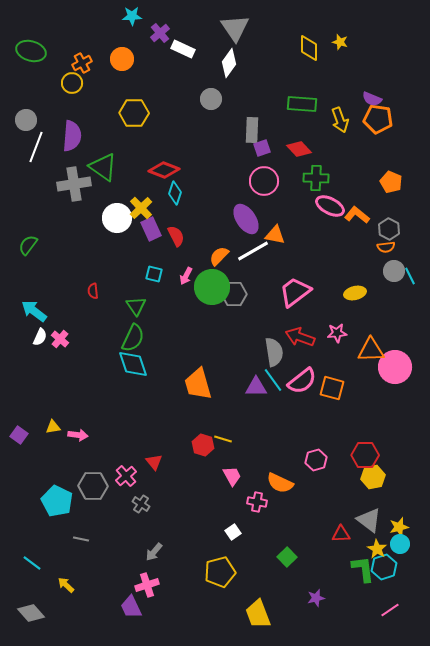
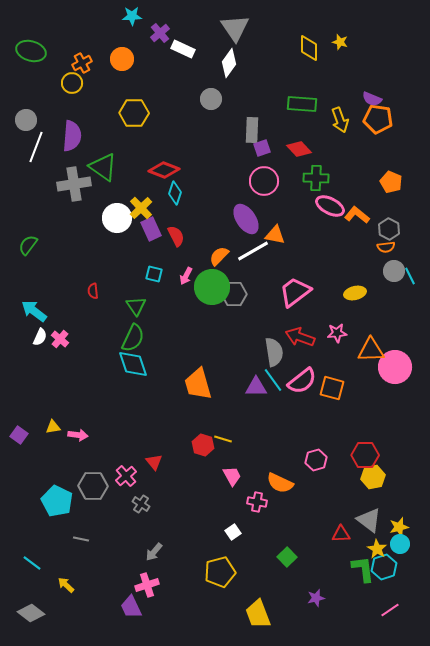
gray diamond at (31, 613): rotated 12 degrees counterclockwise
